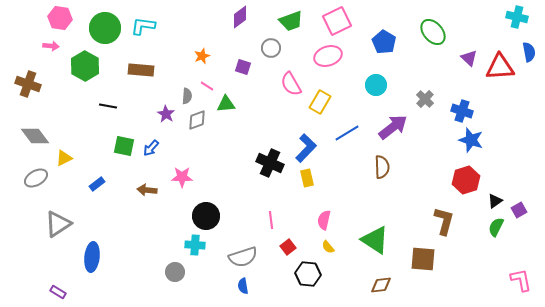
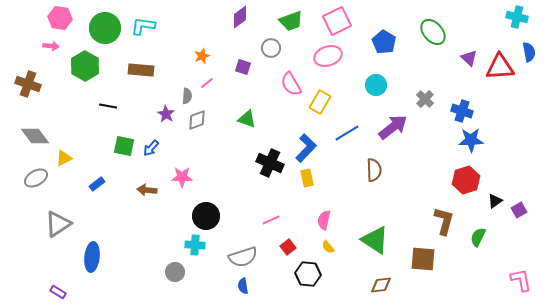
pink line at (207, 86): moved 3 px up; rotated 72 degrees counterclockwise
green triangle at (226, 104): moved 21 px right, 15 px down; rotated 24 degrees clockwise
blue star at (471, 140): rotated 20 degrees counterclockwise
brown semicircle at (382, 167): moved 8 px left, 3 px down
pink line at (271, 220): rotated 72 degrees clockwise
green semicircle at (496, 227): moved 18 px left, 10 px down
